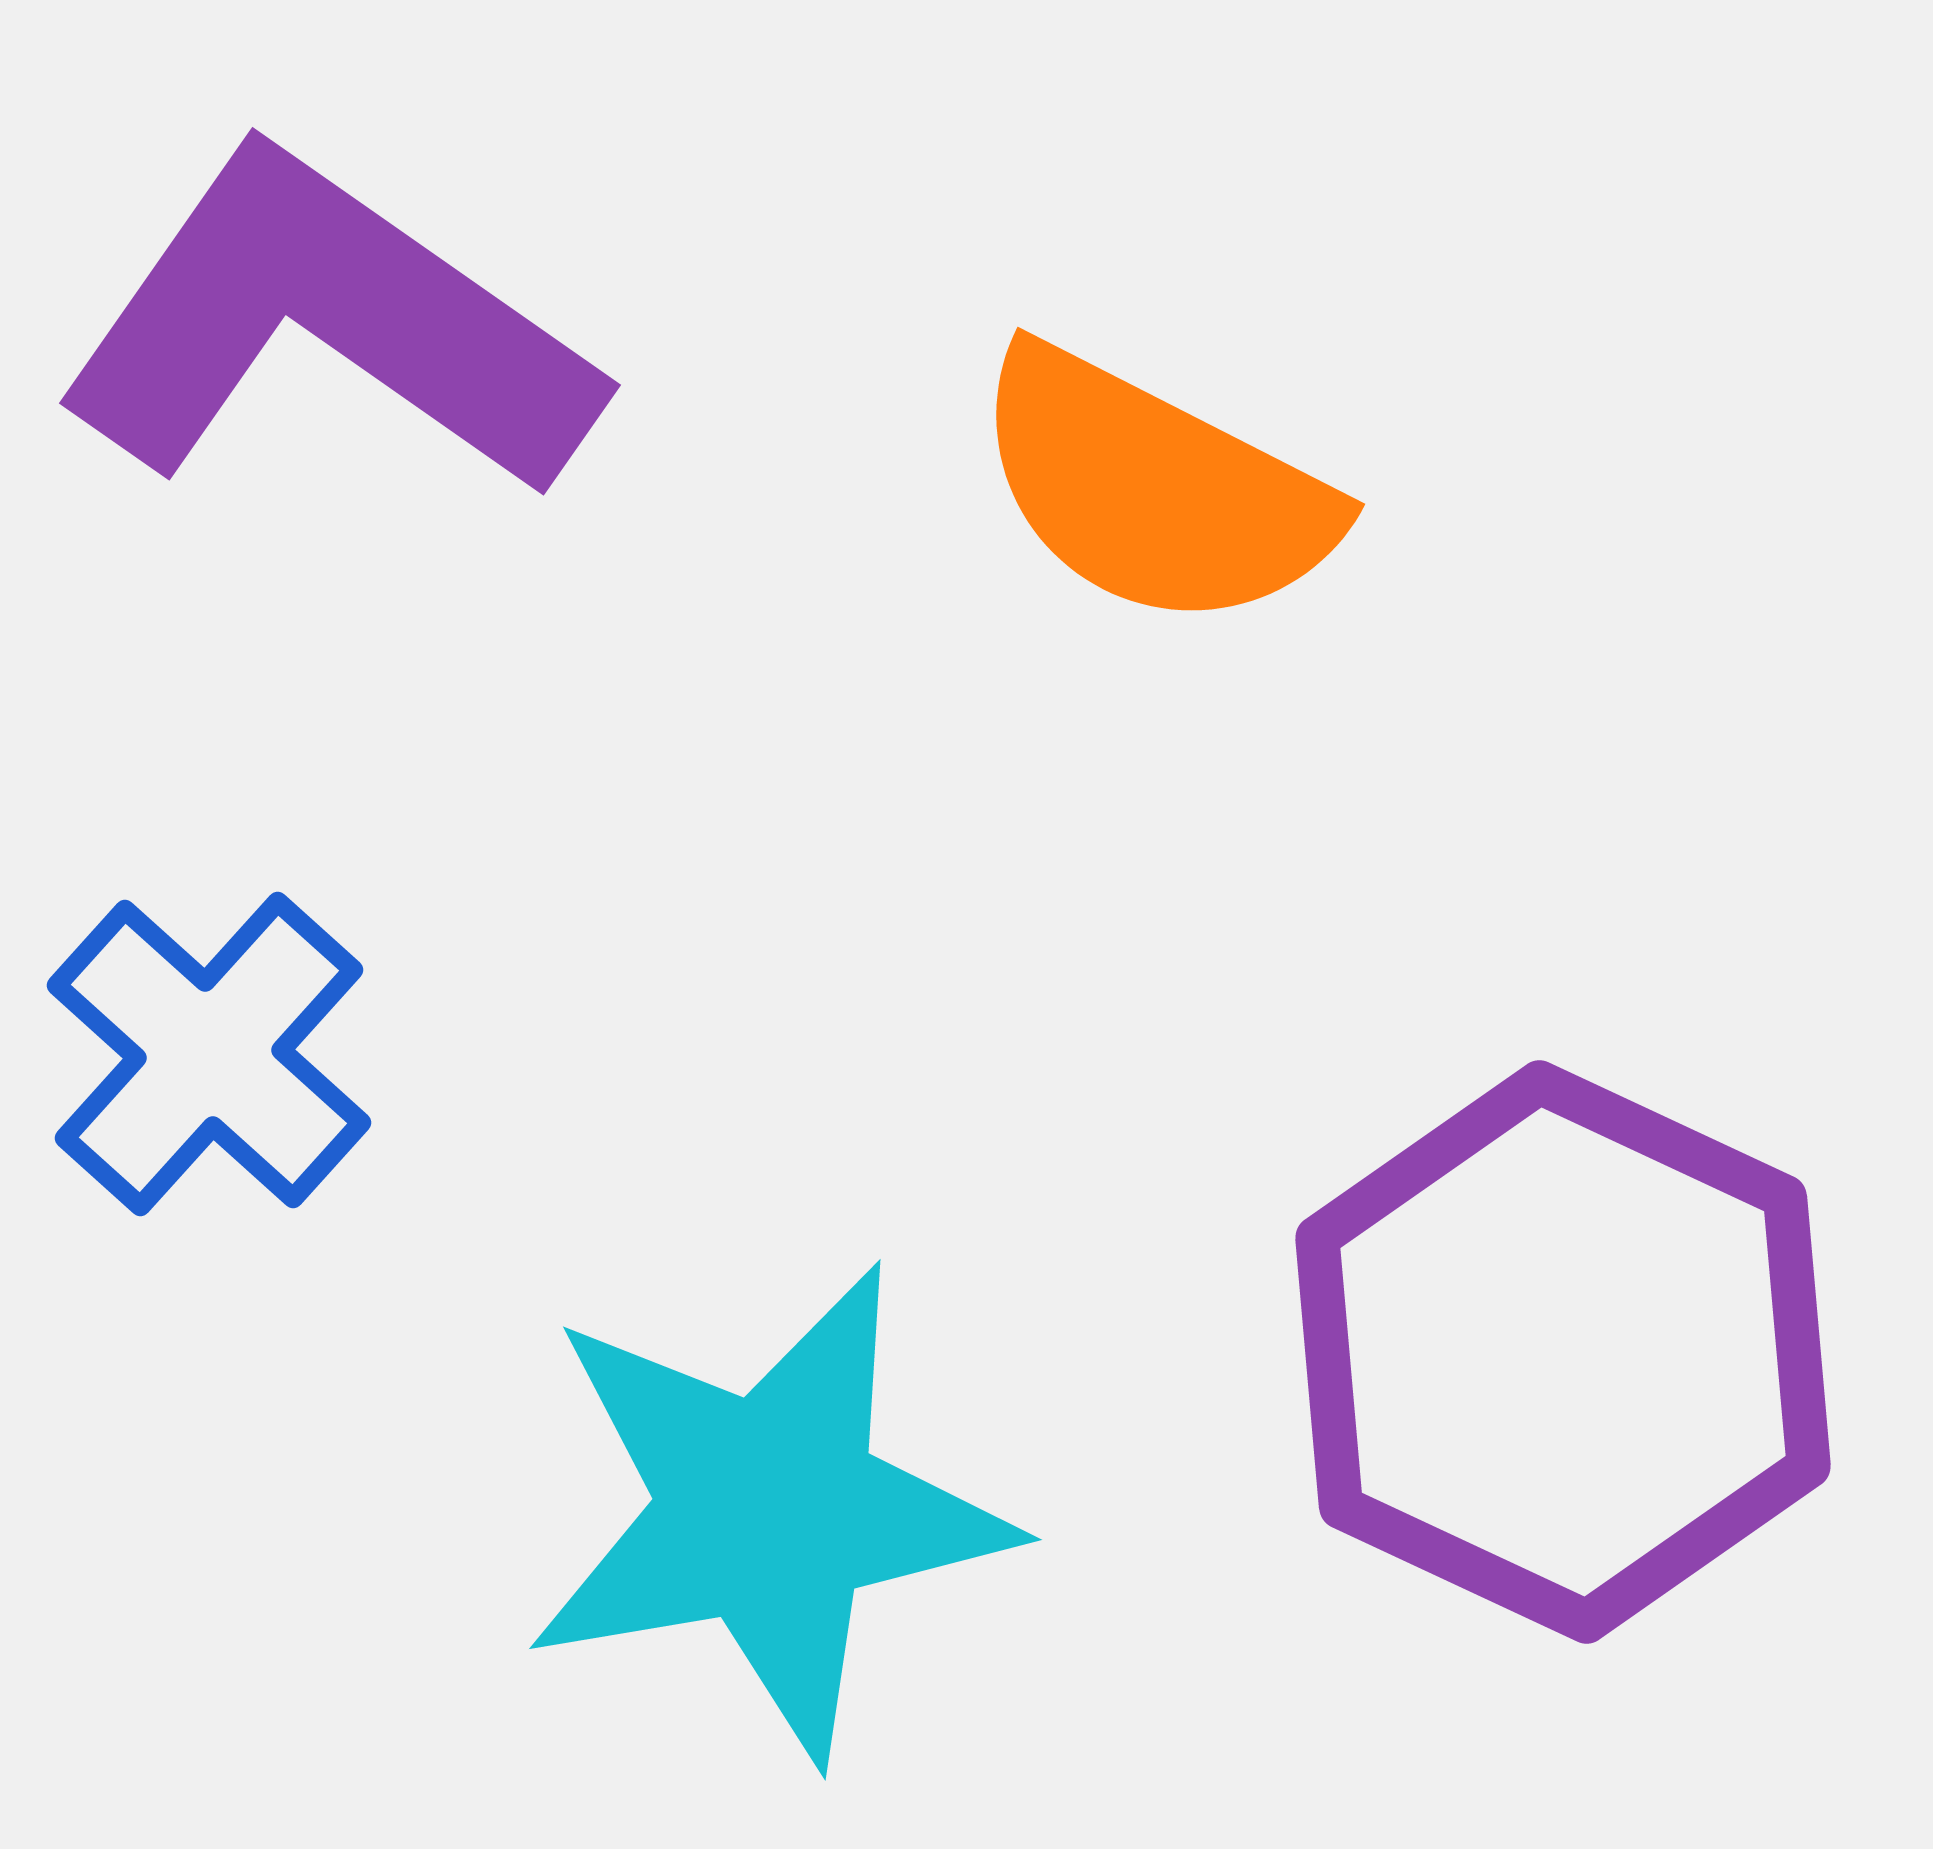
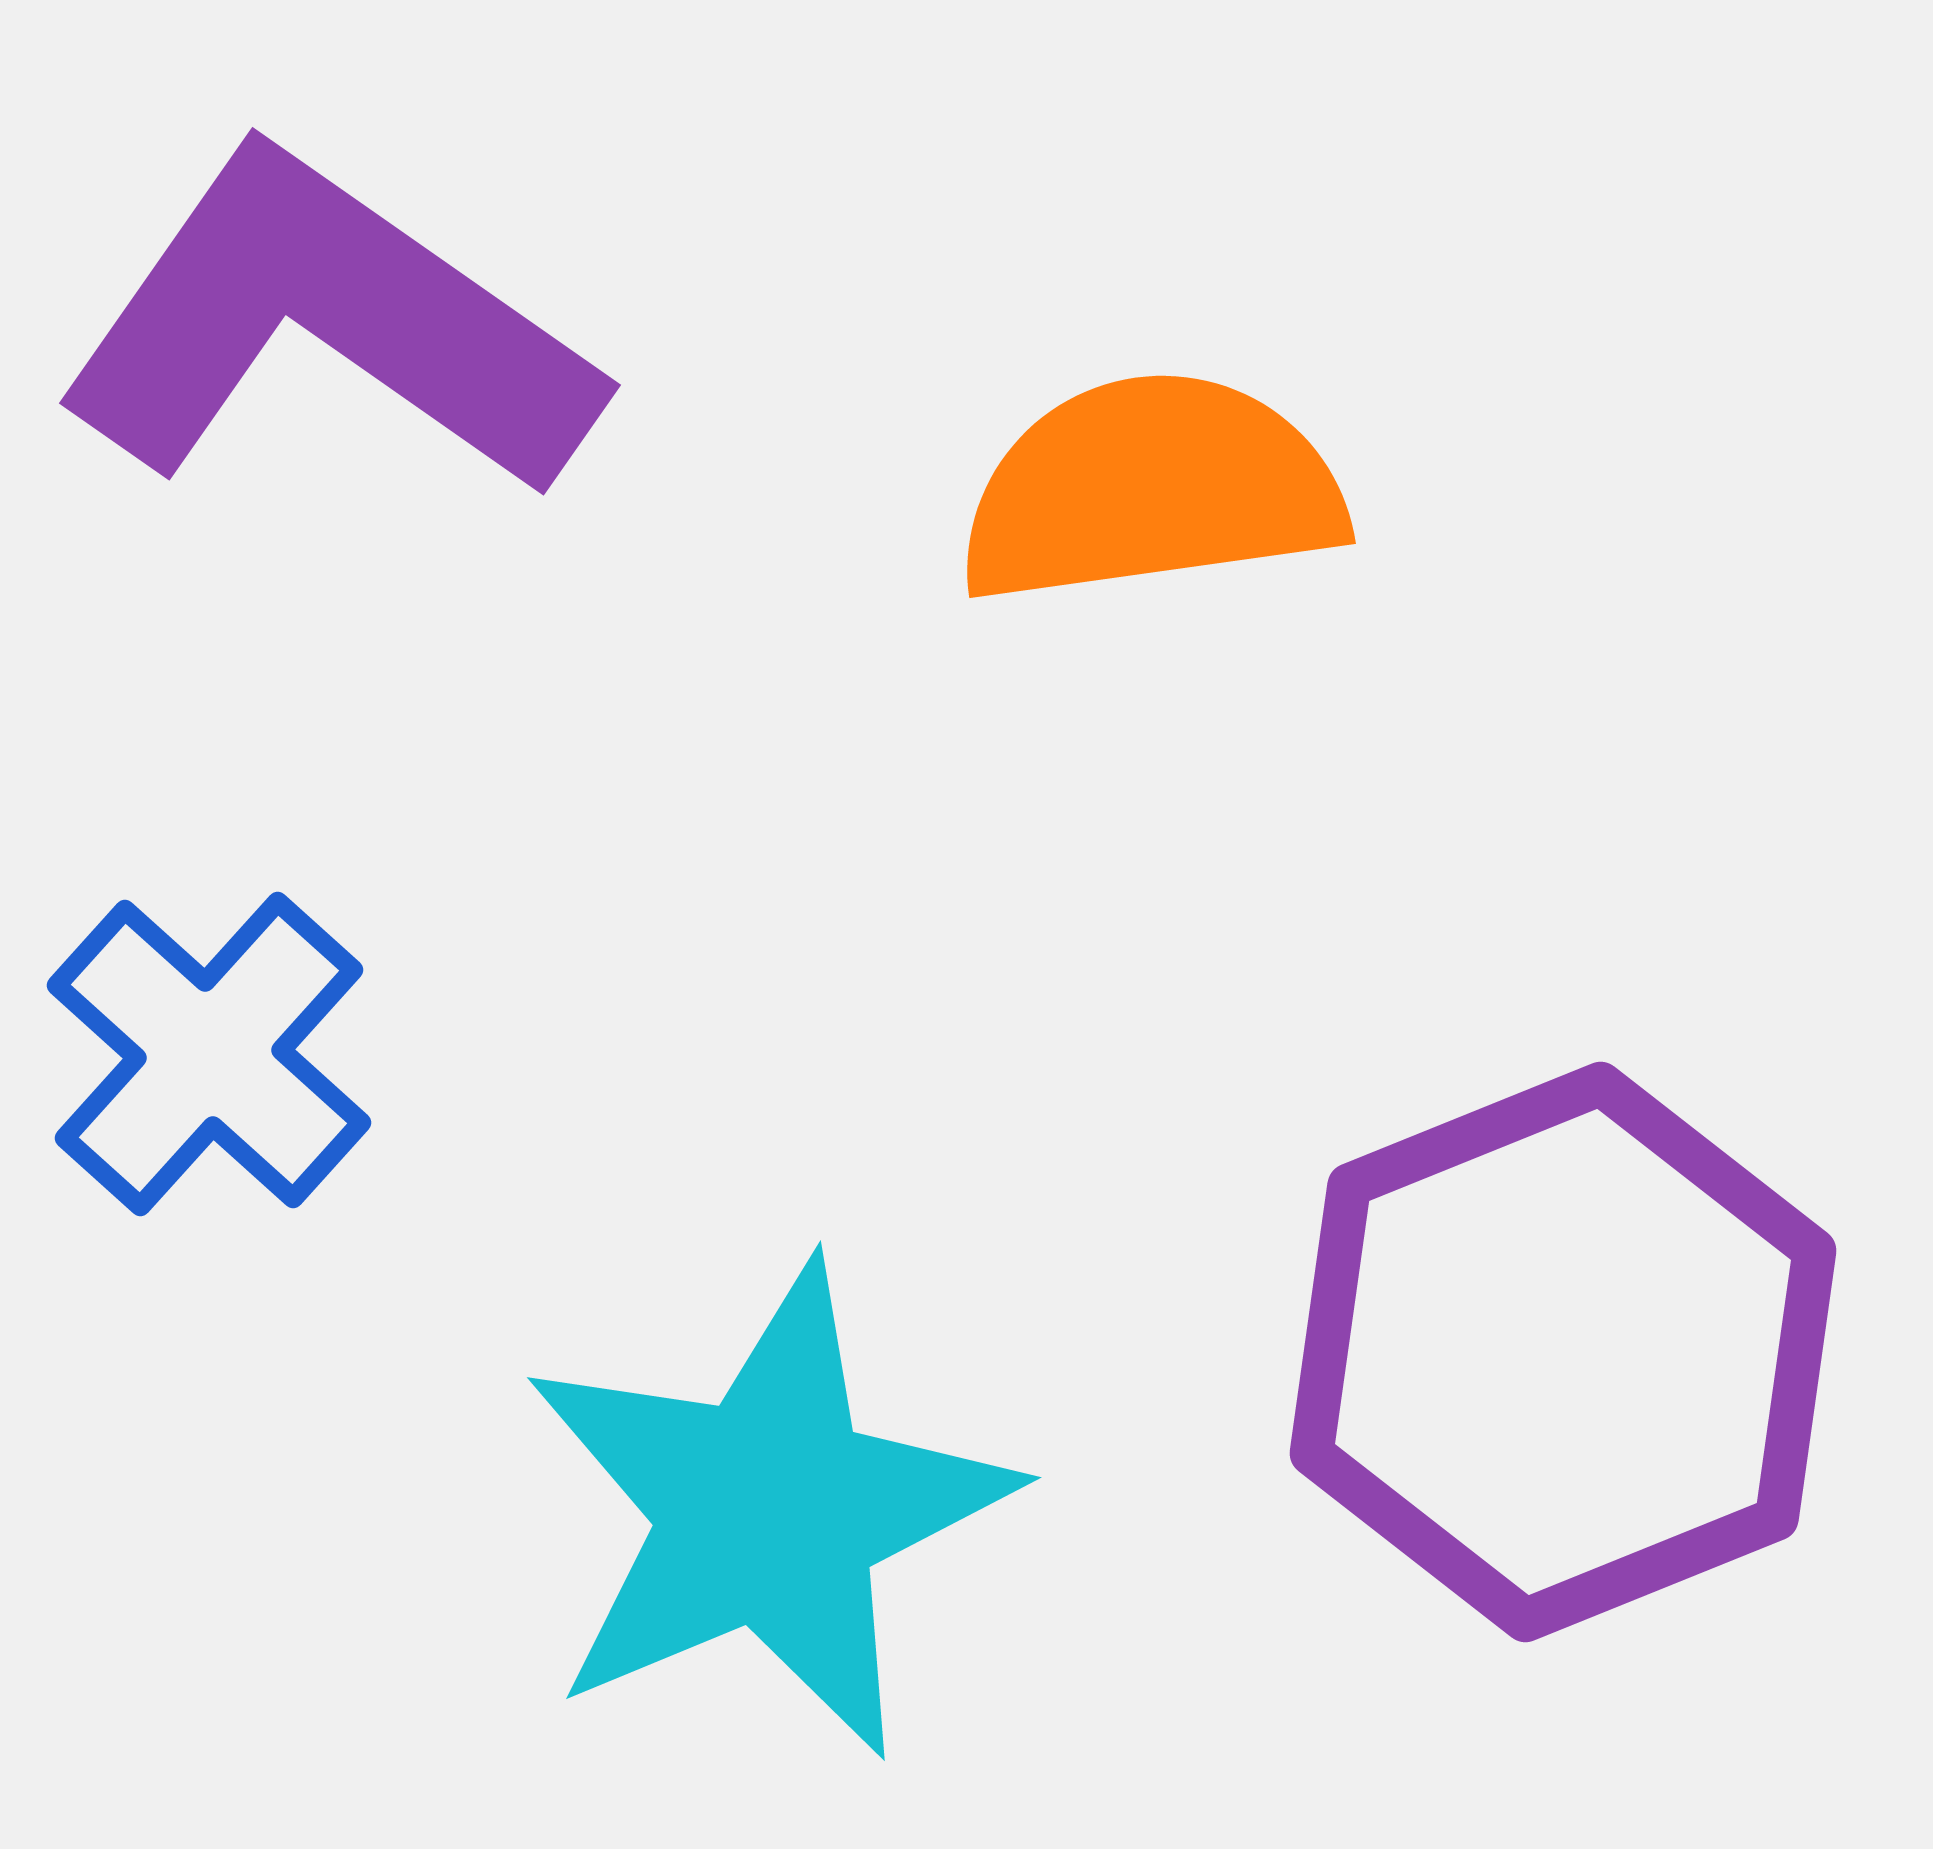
orange semicircle: moved 3 px left; rotated 145 degrees clockwise
purple hexagon: rotated 13 degrees clockwise
cyan star: rotated 13 degrees counterclockwise
